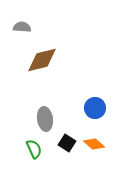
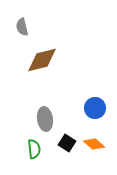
gray semicircle: rotated 108 degrees counterclockwise
green semicircle: rotated 18 degrees clockwise
